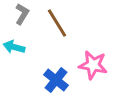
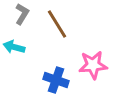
brown line: moved 1 px down
pink star: rotated 16 degrees counterclockwise
blue cross: rotated 20 degrees counterclockwise
